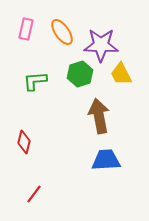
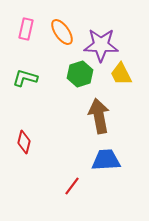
green L-shape: moved 10 px left, 3 px up; rotated 20 degrees clockwise
red line: moved 38 px right, 8 px up
